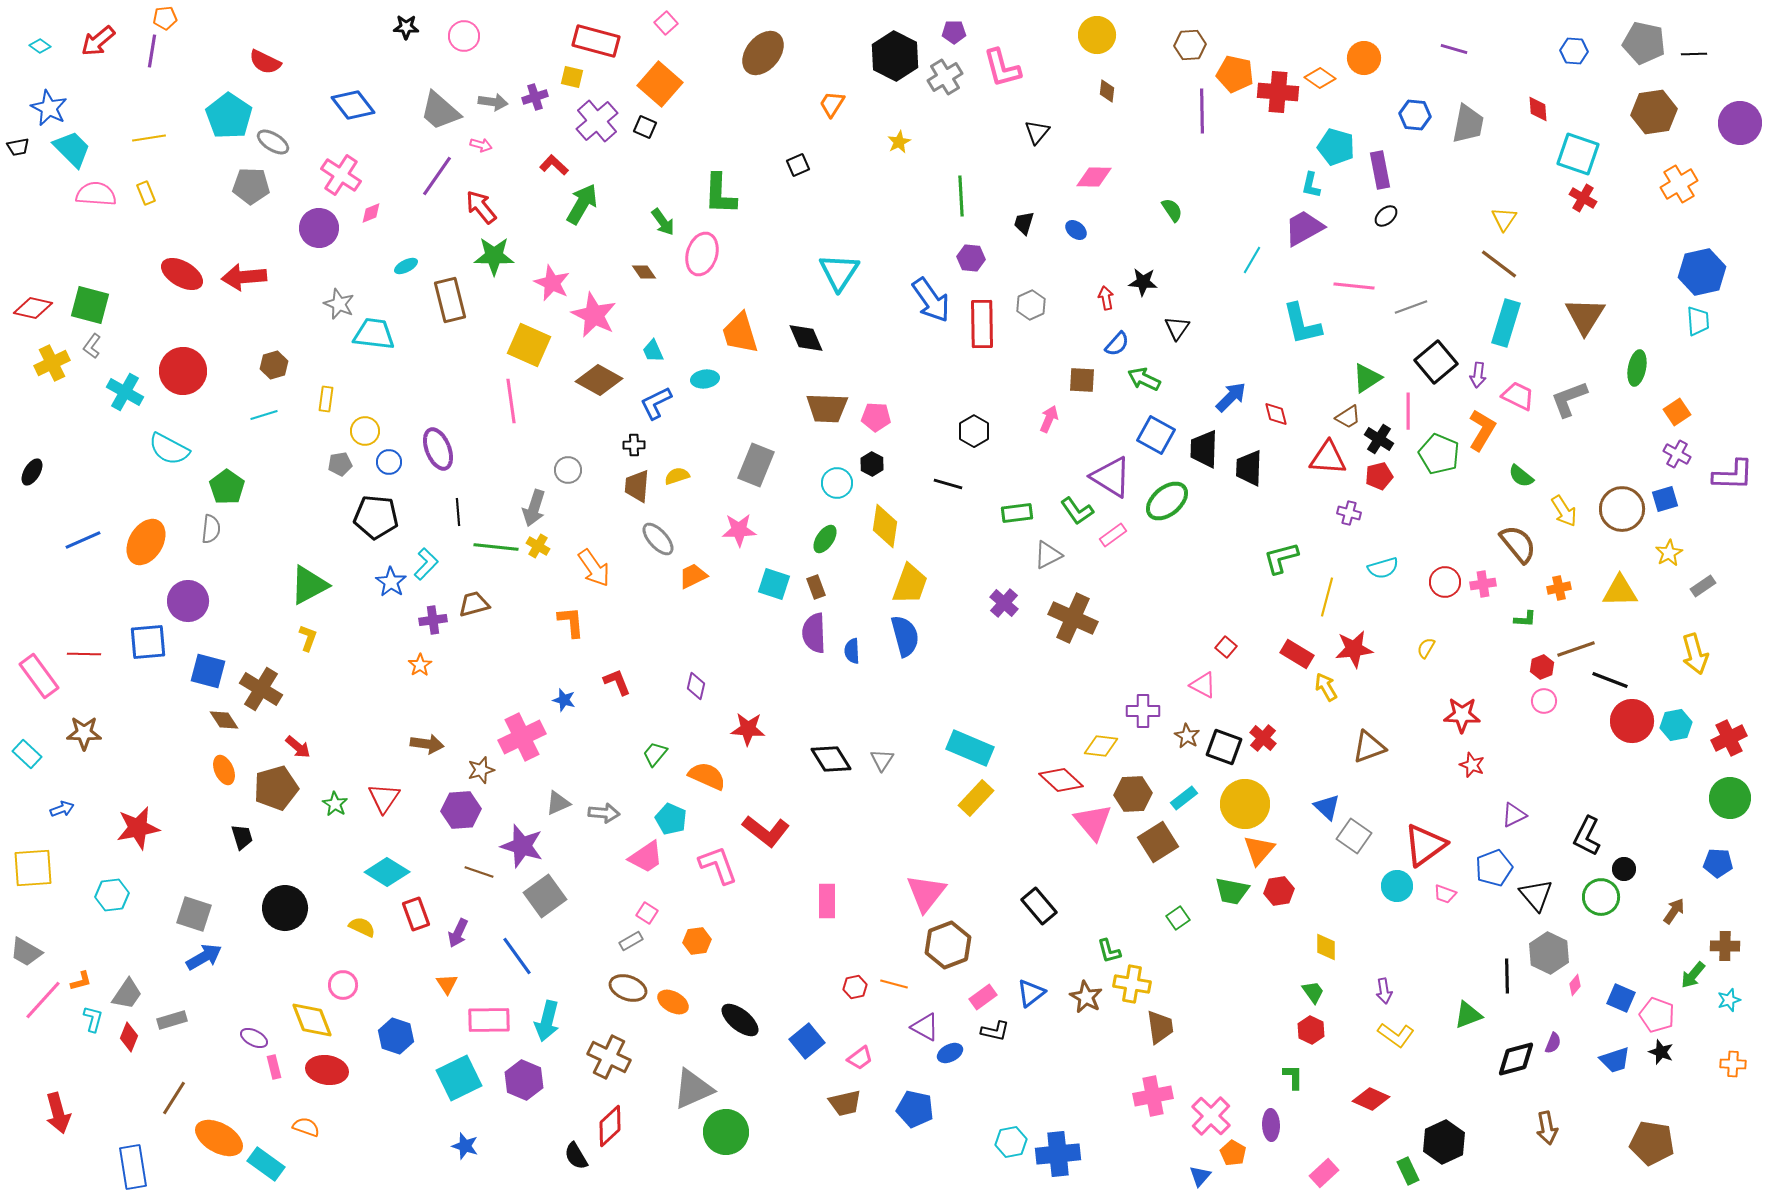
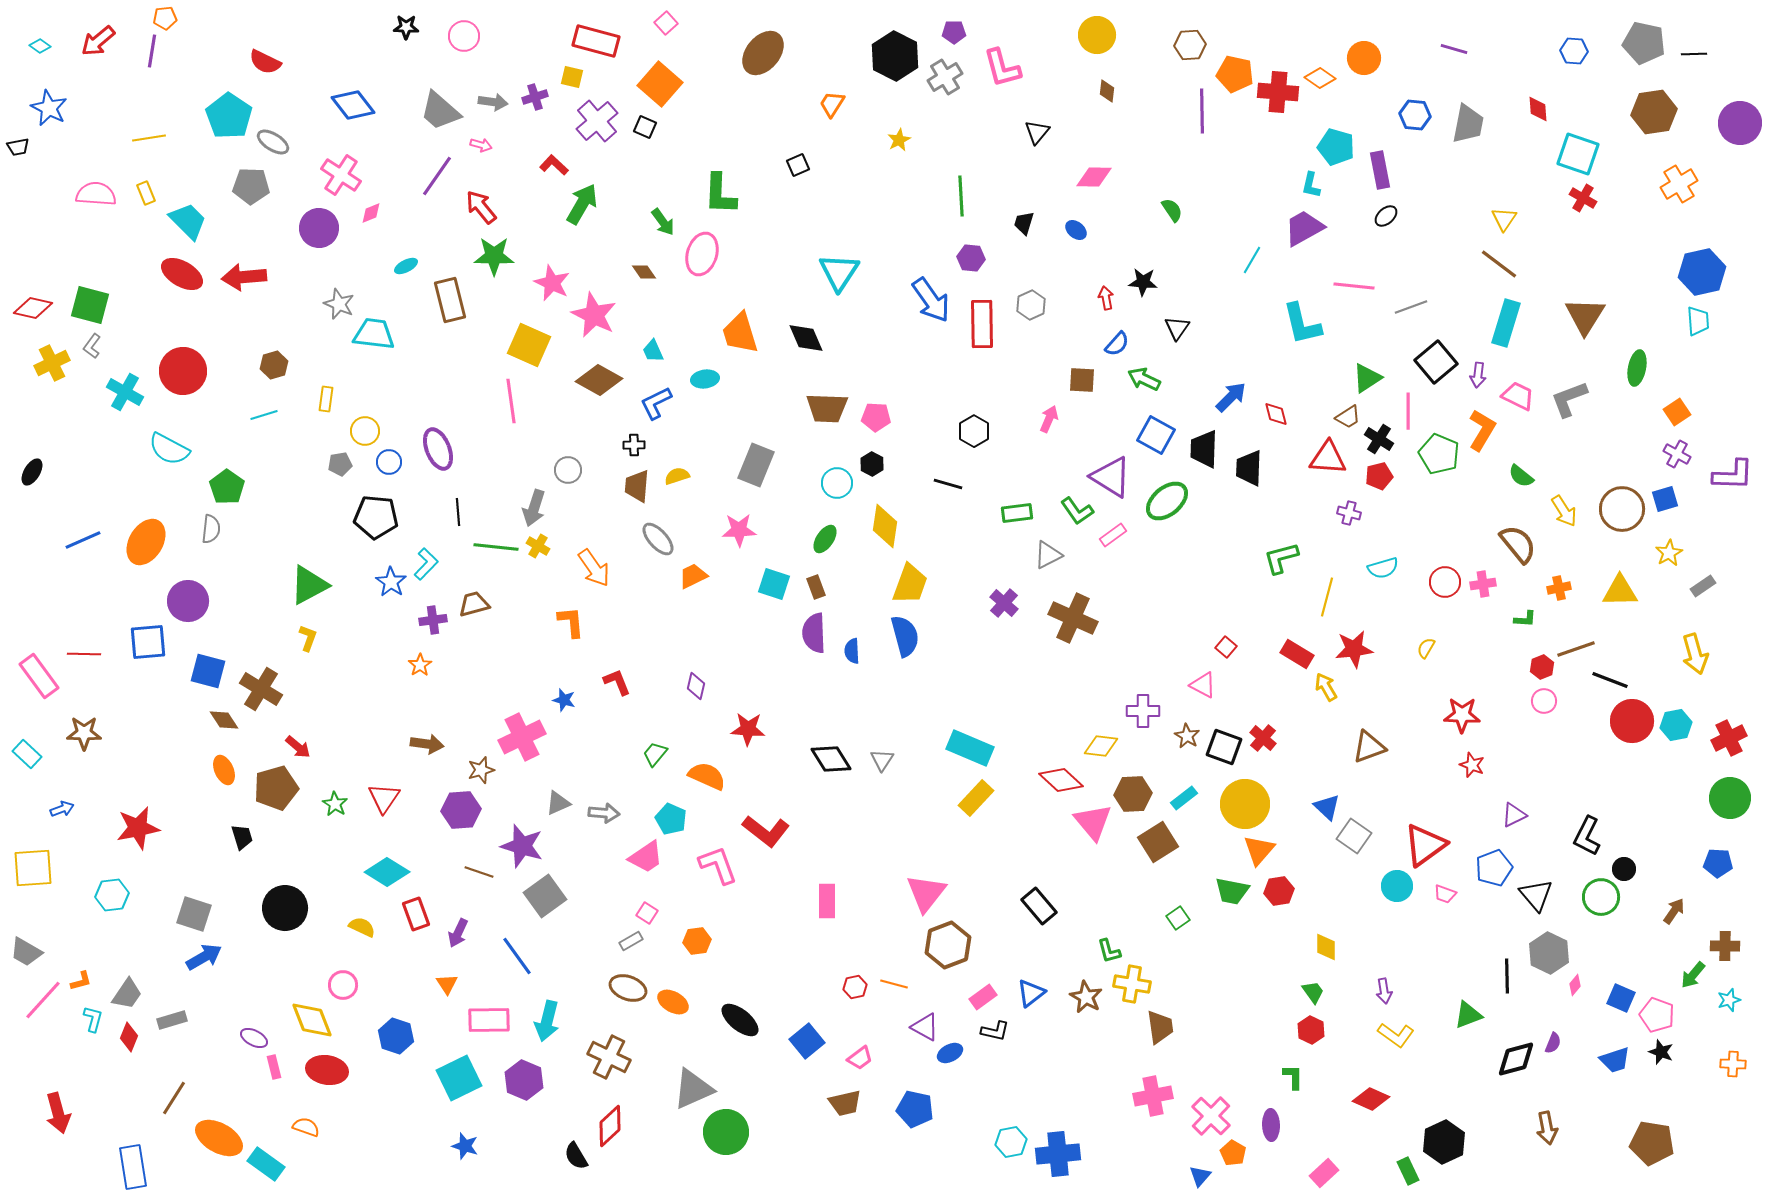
yellow star at (899, 142): moved 2 px up
cyan trapezoid at (72, 149): moved 116 px right, 72 px down
